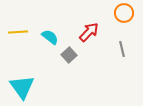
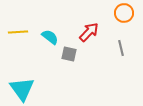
gray line: moved 1 px left, 1 px up
gray square: moved 1 px up; rotated 35 degrees counterclockwise
cyan triangle: moved 2 px down
